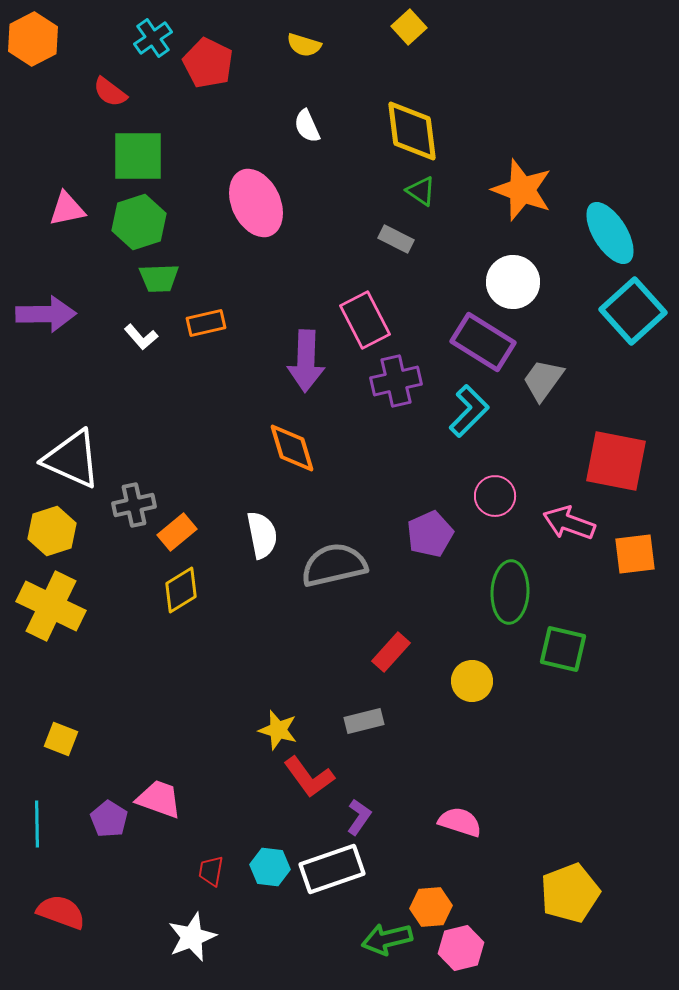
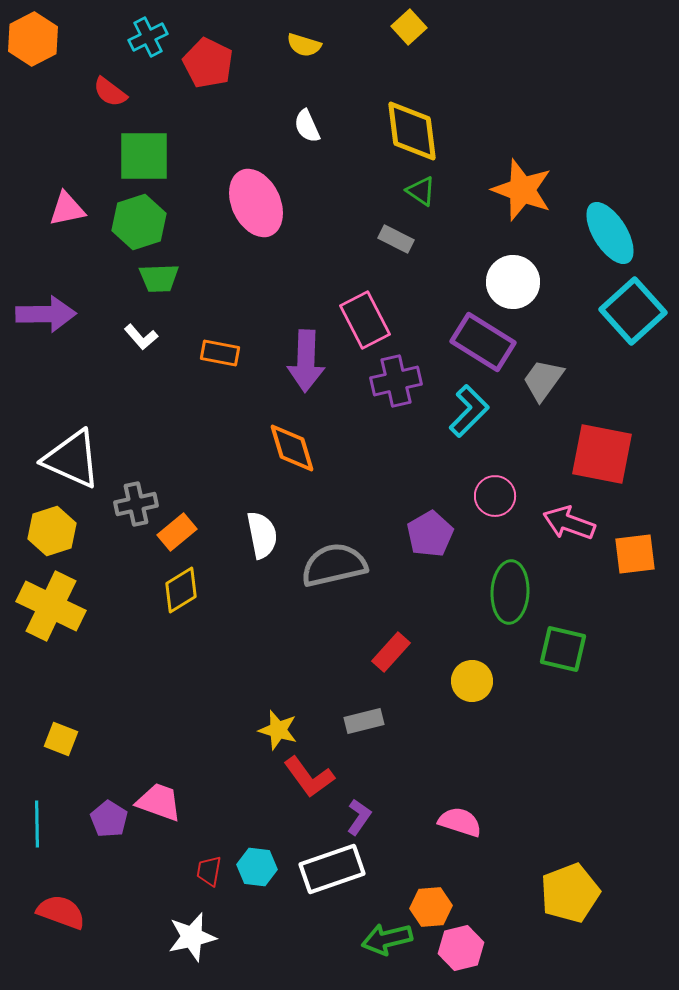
cyan cross at (153, 38): moved 5 px left, 1 px up; rotated 9 degrees clockwise
green square at (138, 156): moved 6 px right
orange rectangle at (206, 323): moved 14 px right, 30 px down; rotated 24 degrees clockwise
red square at (616, 461): moved 14 px left, 7 px up
gray cross at (134, 505): moved 2 px right, 1 px up
purple pentagon at (430, 534): rotated 6 degrees counterclockwise
pink trapezoid at (159, 799): moved 3 px down
cyan hexagon at (270, 867): moved 13 px left
red trapezoid at (211, 871): moved 2 px left
white star at (192, 937): rotated 9 degrees clockwise
